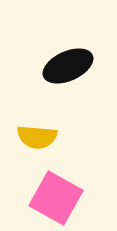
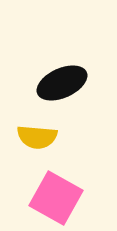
black ellipse: moved 6 px left, 17 px down
